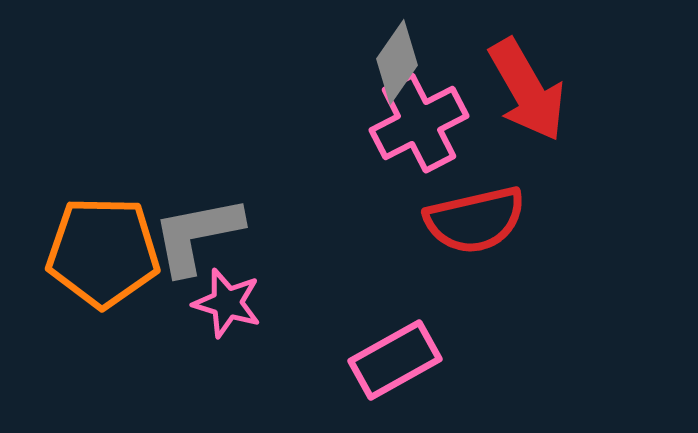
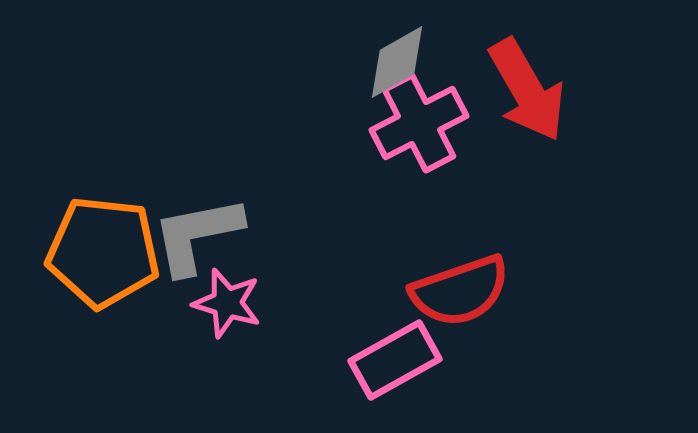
gray diamond: rotated 26 degrees clockwise
red semicircle: moved 15 px left, 71 px down; rotated 6 degrees counterclockwise
orange pentagon: rotated 5 degrees clockwise
